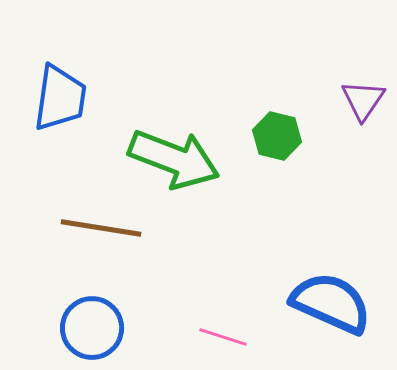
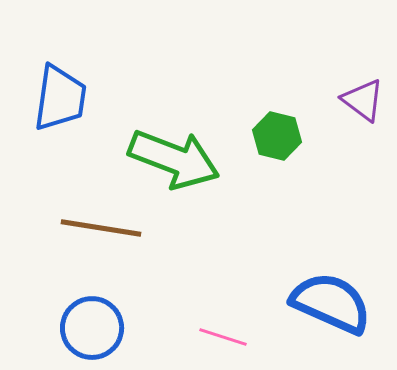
purple triangle: rotated 27 degrees counterclockwise
